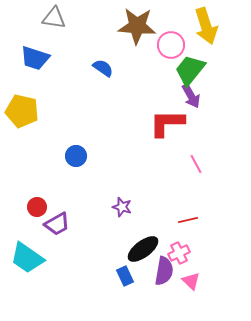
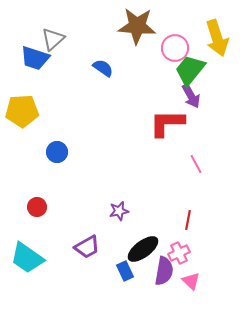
gray triangle: moved 1 px left, 21 px down; rotated 50 degrees counterclockwise
yellow arrow: moved 11 px right, 12 px down
pink circle: moved 4 px right, 3 px down
yellow pentagon: rotated 16 degrees counterclockwise
blue circle: moved 19 px left, 4 px up
purple star: moved 3 px left, 4 px down; rotated 30 degrees counterclockwise
red line: rotated 66 degrees counterclockwise
purple trapezoid: moved 30 px right, 23 px down
blue rectangle: moved 5 px up
